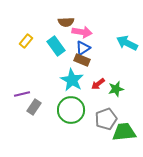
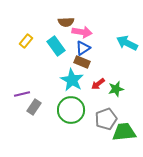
brown rectangle: moved 2 px down
